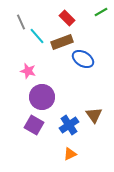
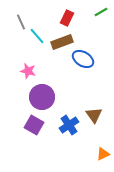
red rectangle: rotated 70 degrees clockwise
orange triangle: moved 33 px right
